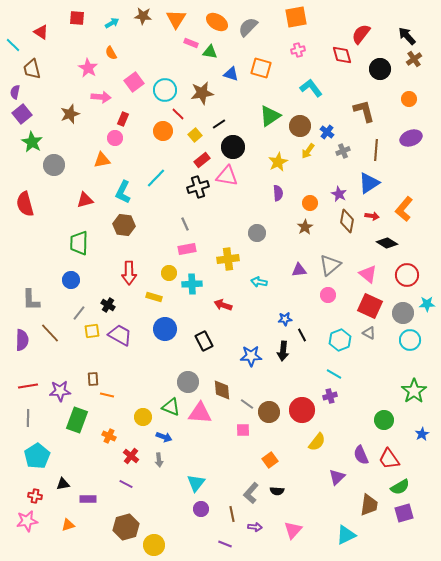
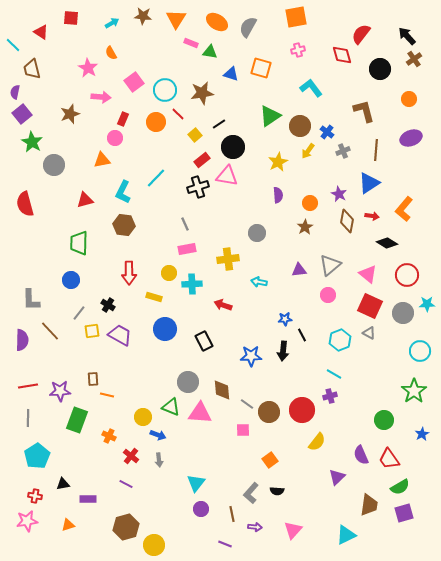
red square at (77, 18): moved 6 px left
gray semicircle at (248, 27): rotated 15 degrees counterclockwise
orange circle at (163, 131): moved 7 px left, 9 px up
purple semicircle at (278, 193): moved 2 px down
brown line at (50, 333): moved 2 px up
cyan circle at (410, 340): moved 10 px right, 11 px down
blue arrow at (164, 437): moved 6 px left, 2 px up
